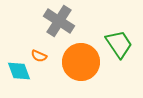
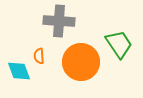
gray cross: rotated 28 degrees counterclockwise
orange semicircle: rotated 63 degrees clockwise
